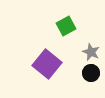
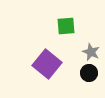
green square: rotated 24 degrees clockwise
black circle: moved 2 px left
